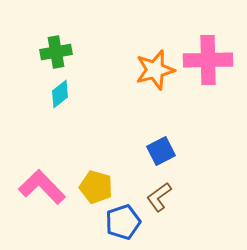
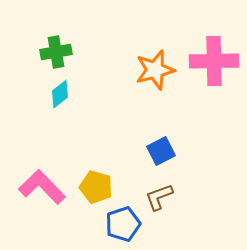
pink cross: moved 6 px right, 1 px down
brown L-shape: rotated 16 degrees clockwise
blue pentagon: moved 2 px down
